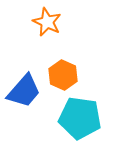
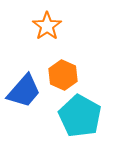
orange star: moved 4 px down; rotated 12 degrees clockwise
cyan pentagon: moved 2 px up; rotated 21 degrees clockwise
